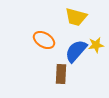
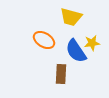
yellow trapezoid: moved 5 px left
yellow star: moved 4 px left, 2 px up
blue semicircle: rotated 75 degrees counterclockwise
